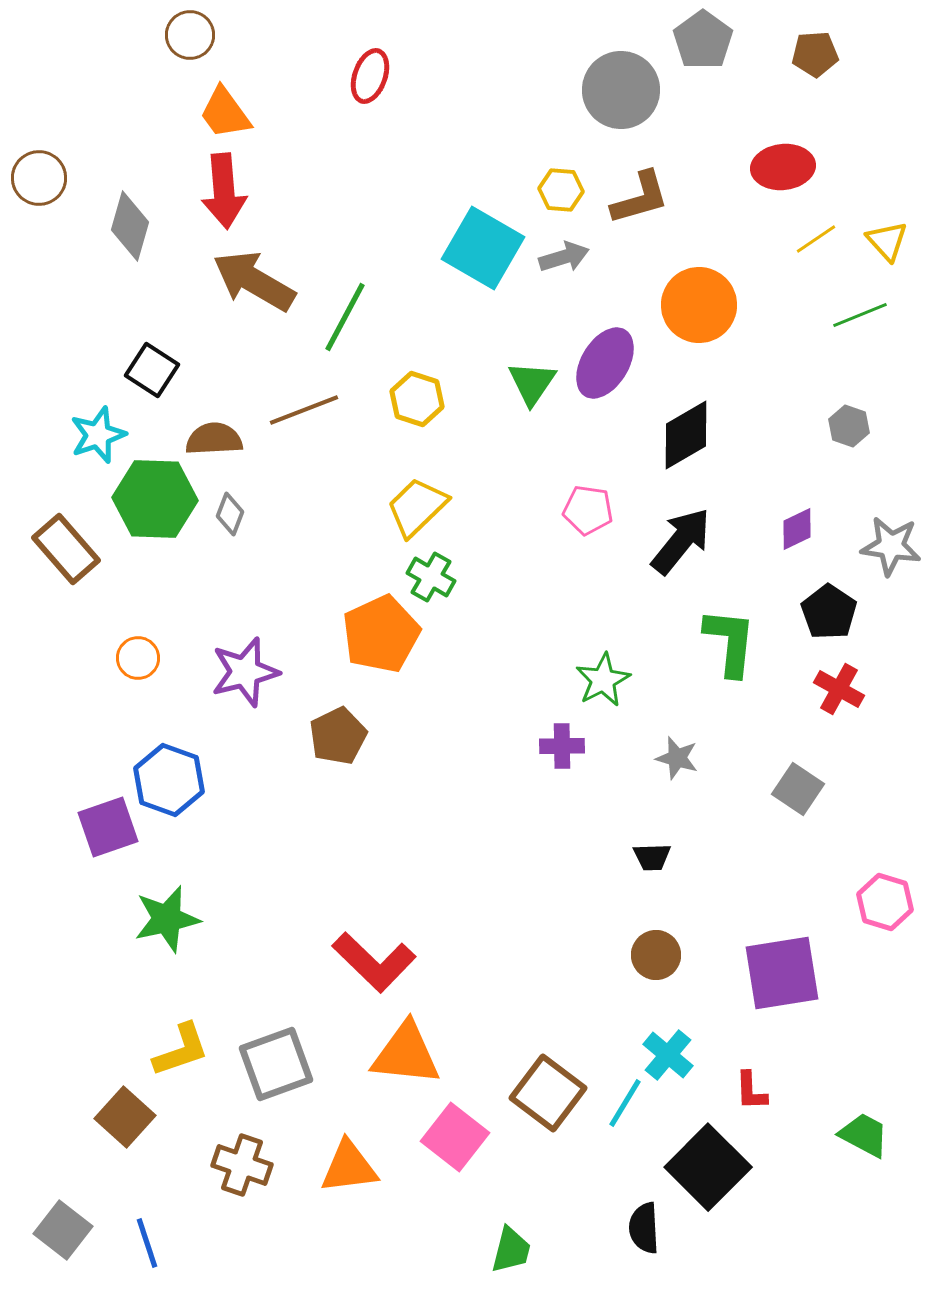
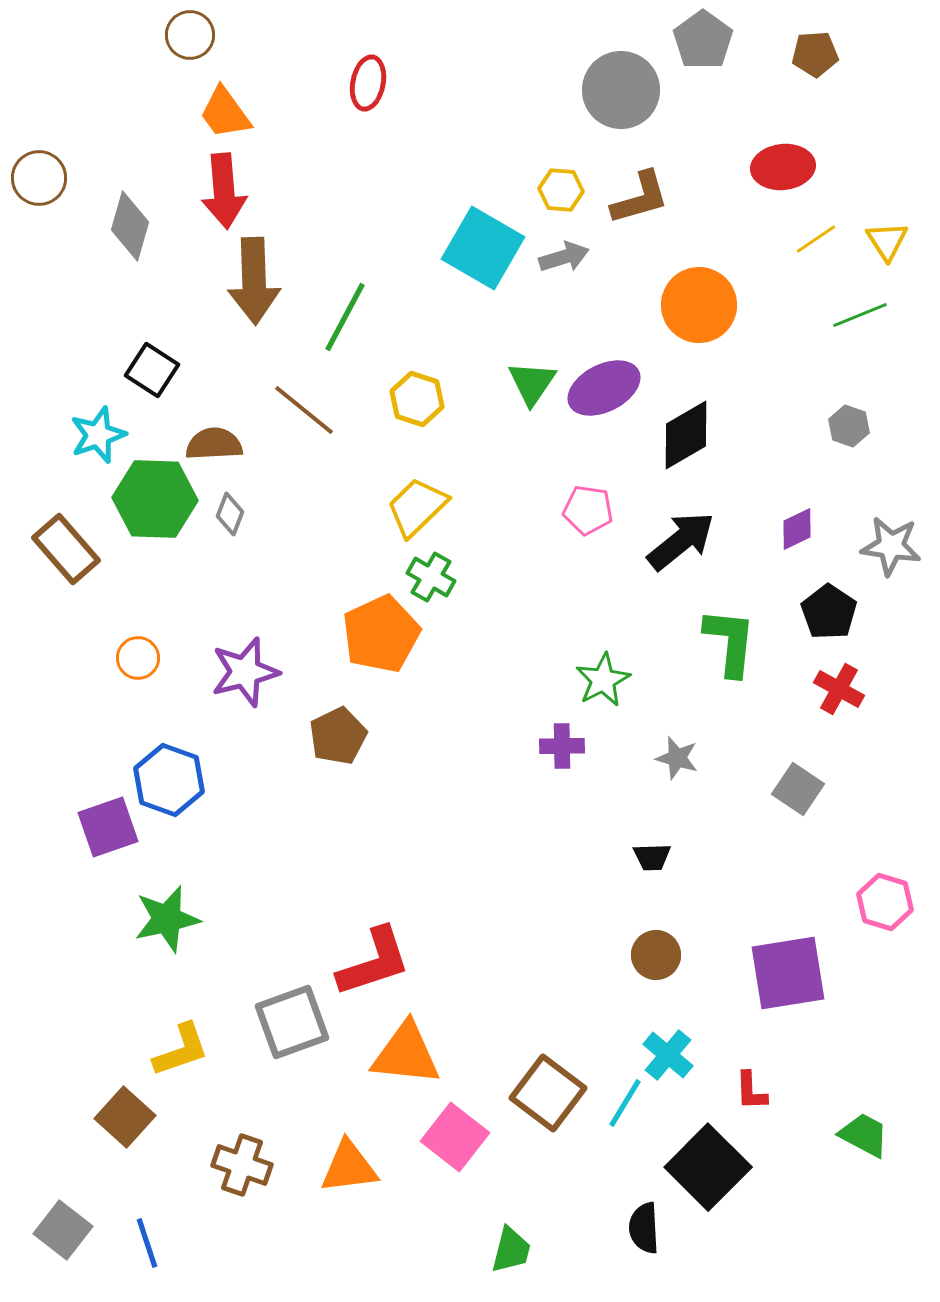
red ellipse at (370, 76): moved 2 px left, 7 px down; rotated 8 degrees counterclockwise
yellow triangle at (887, 241): rotated 9 degrees clockwise
brown arrow at (254, 281): rotated 122 degrees counterclockwise
purple ellipse at (605, 363): moved 1 px left, 25 px down; rotated 32 degrees clockwise
brown line at (304, 410): rotated 60 degrees clockwise
brown semicircle at (214, 439): moved 5 px down
black arrow at (681, 541): rotated 12 degrees clockwise
red L-shape at (374, 962): rotated 62 degrees counterclockwise
purple square at (782, 973): moved 6 px right
gray square at (276, 1064): moved 16 px right, 42 px up
